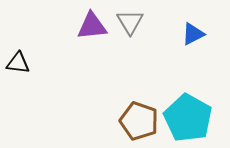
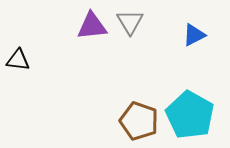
blue triangle: moved 1 px right, 1 px down
black triangle: moved 3 px up
cyan pentagon: moved 2 px right, 3 px up
